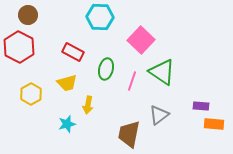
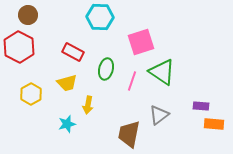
pink square: moved 2 px down; rotated 28 degrees clockwise
